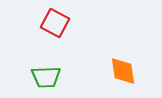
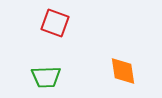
red square: rotated 8 degrees counterclockwise
